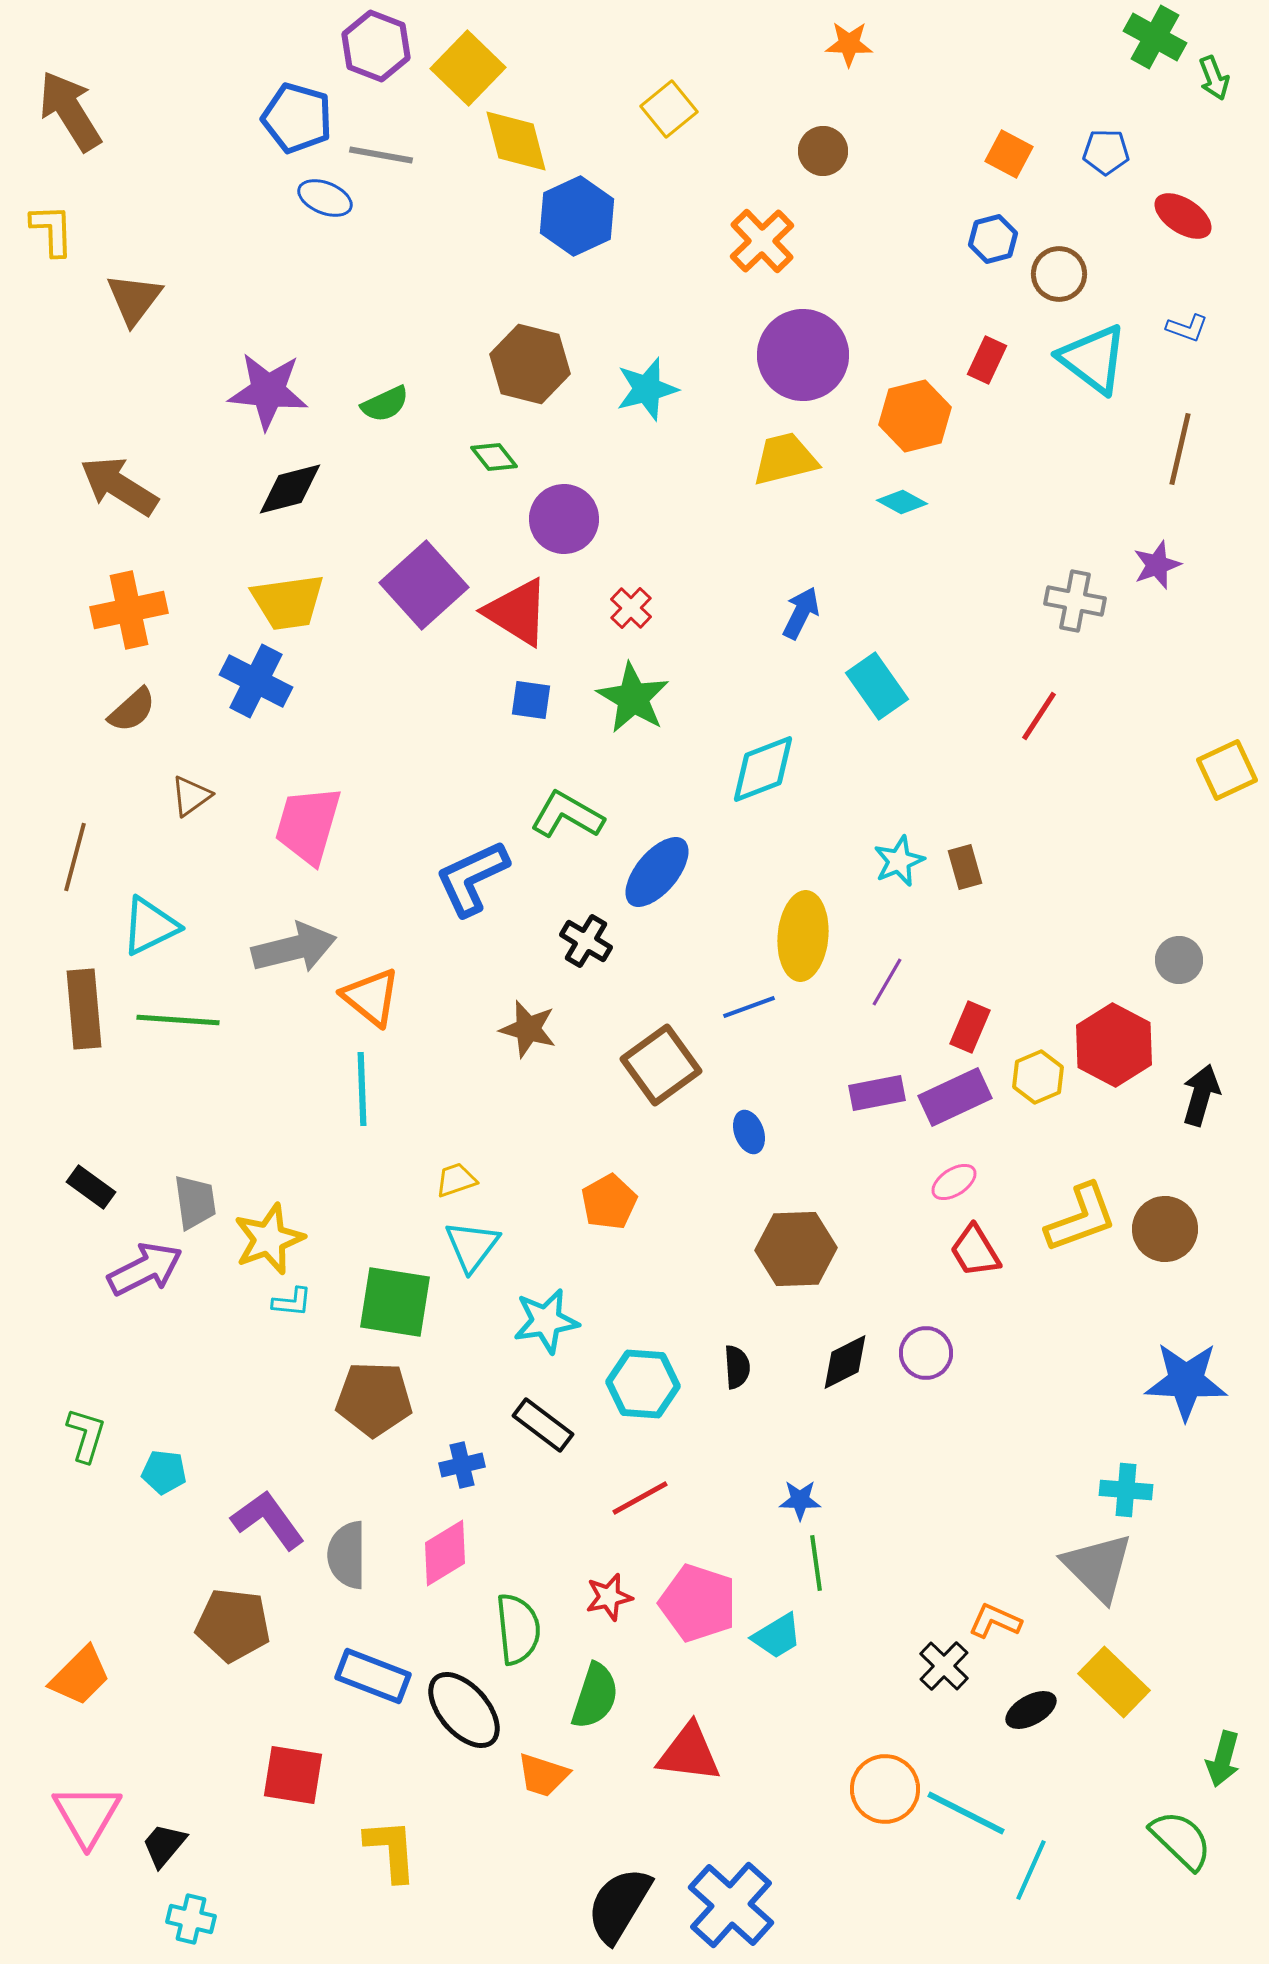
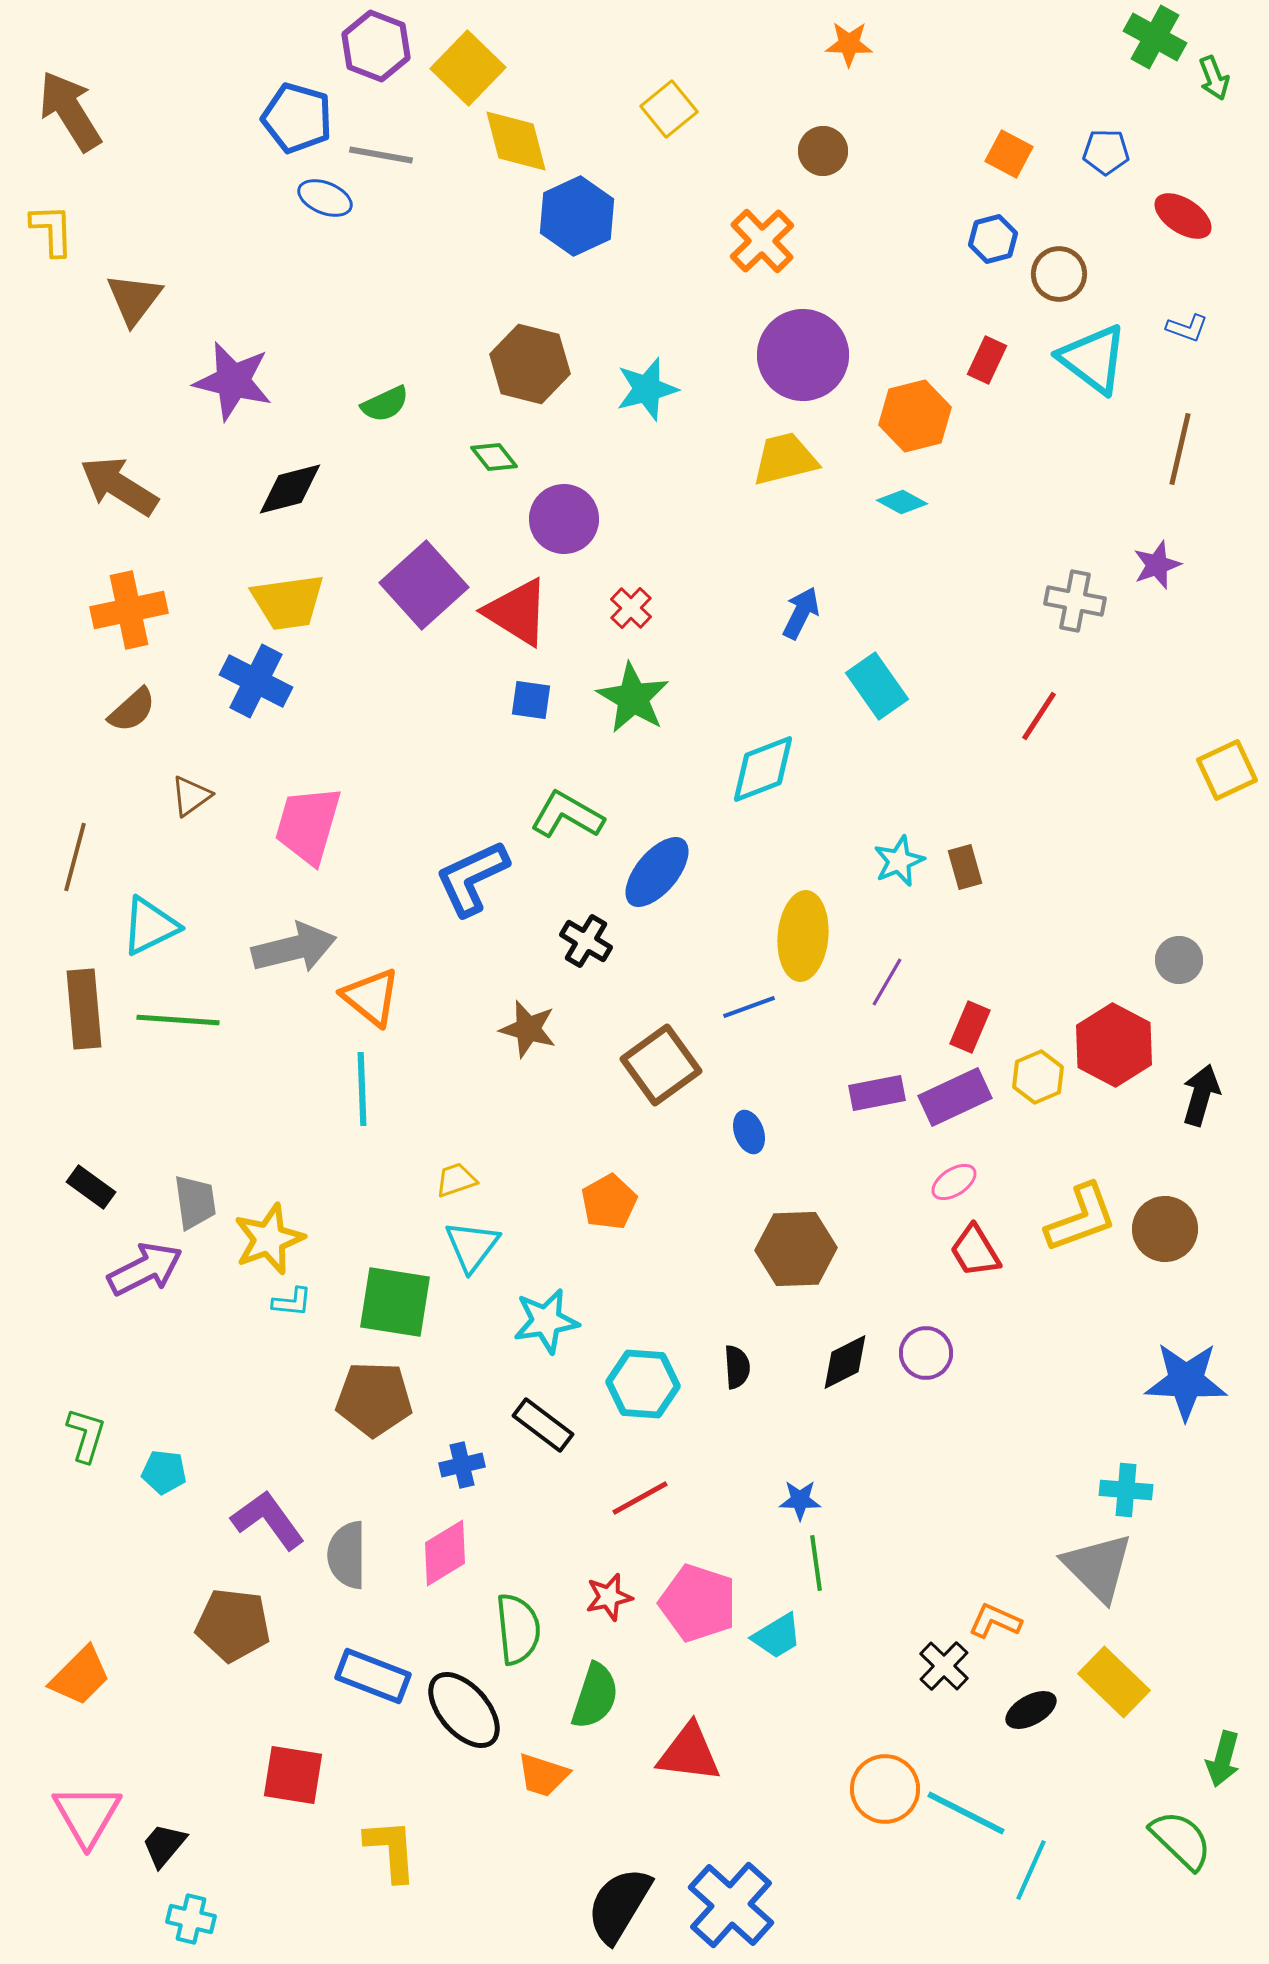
purple star at (268, 391): moved 35 px left, 10 px up; rotated 8 degrees clockwise
